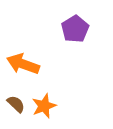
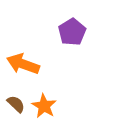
purple pentagon: moved 3 px left, 3 px down
orange star: rotated 20 degrees counterclockwise
